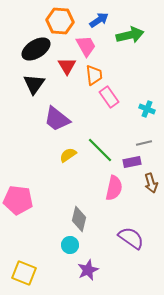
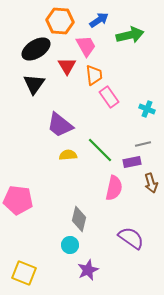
purple trapezoid: moved 3 px right, 6 px down
gray line: moved 1 px left, 1 px down
yellow semicircle: rotated 30 degrees clockwise
